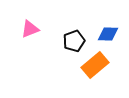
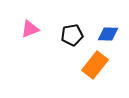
black pentagon: moved 2 px left, 6 px up; rotated 10 degrees clockwise
orange rectangle: rotated 12 degrees counterclockwise
